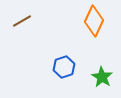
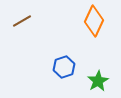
green star: moved 4 px left, 4 px down; rotated 10 degrees clockwise
